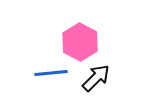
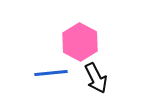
black arrow: rotated 108 degrees clockwise
